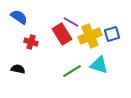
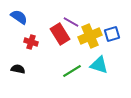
red rectangle: moved 2 px left
